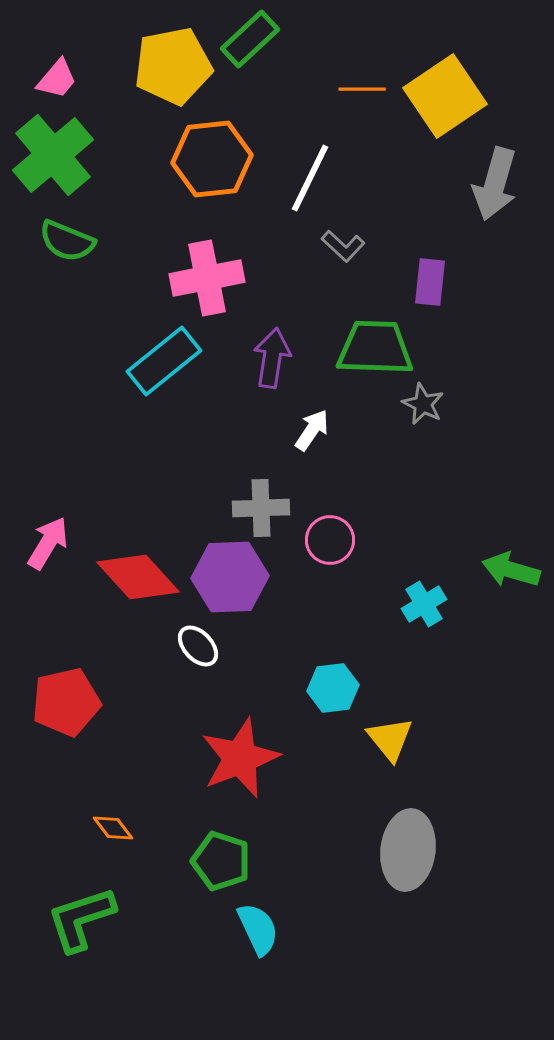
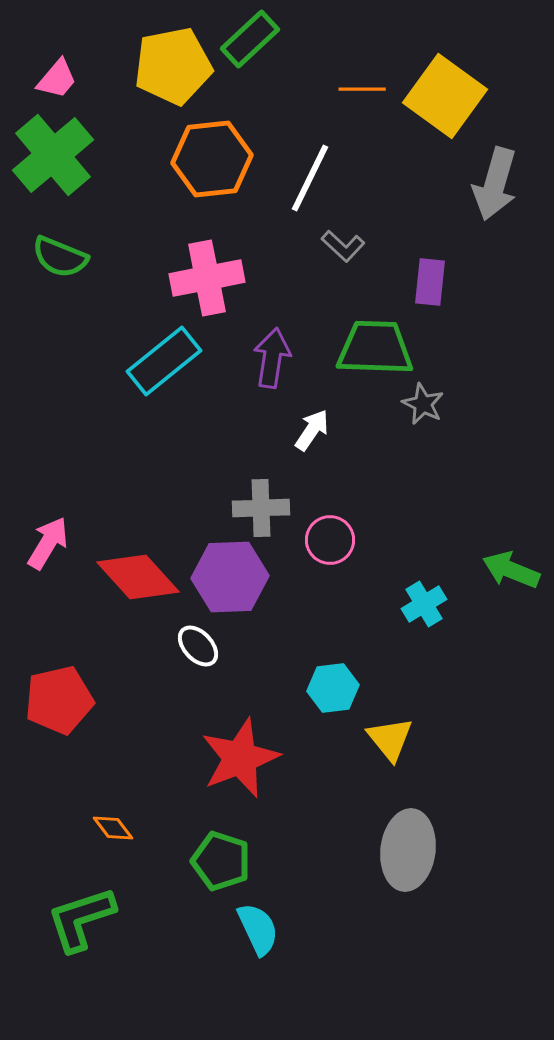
yellow square: rotated 20 degrees counterclockwise
green semicircle: moved 7 px left, 16 px down
green arrow: rotated 6 degrees clockwise
red pentagon: moved 7 px left, 2 px up
